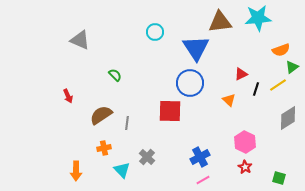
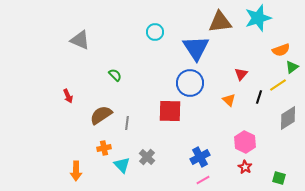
cyan star: rotated 12 degrees counterclockwise
red triangle: rotated 24 degrees counterclockwise
black line: moved 3 px right, 8 px down
cyan triangle: moved 5 px up
